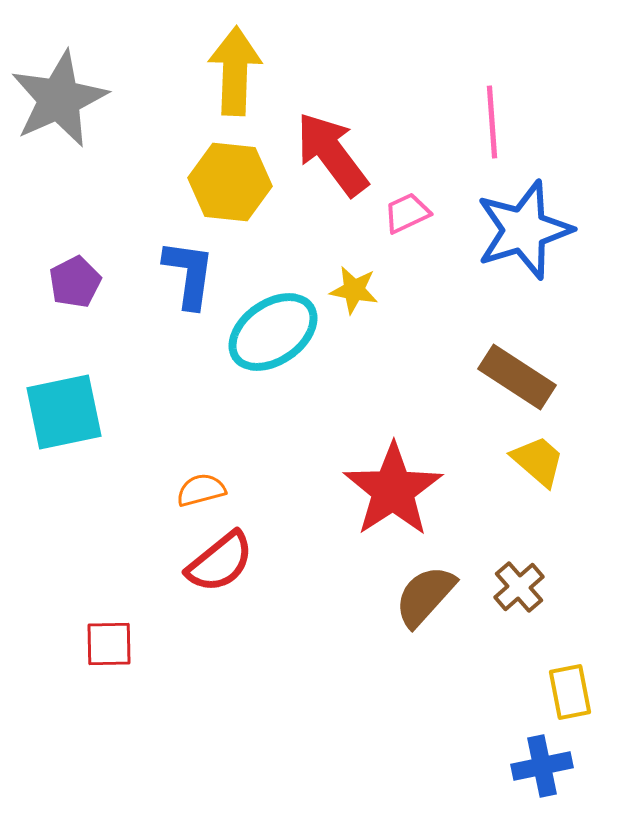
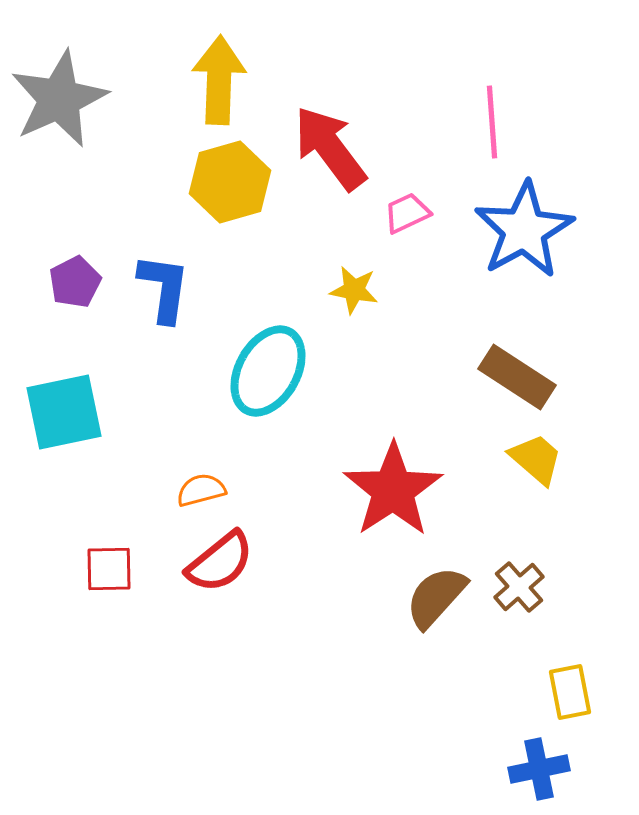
yellow arrow: moved 16 px left, 9 px down
red arrow: moved 2 px left, 6 px up
yellow hexagon: rotated 22 degrees counterclockwise
blue star: rotated 12 degrees counterclockwise
blue L-shape: moved 25 px left, 14 px down
cyan ellipse: moved 5 px left, 39 px down; rotated 26 degrees counterclockwise
yellow trapezoid: moved 2 px left, 2 px up
brown semicircle: moved 11 px right, 1 px down
red square: moved 75 px up
blue cross: moved 3 px left, 3 px down
